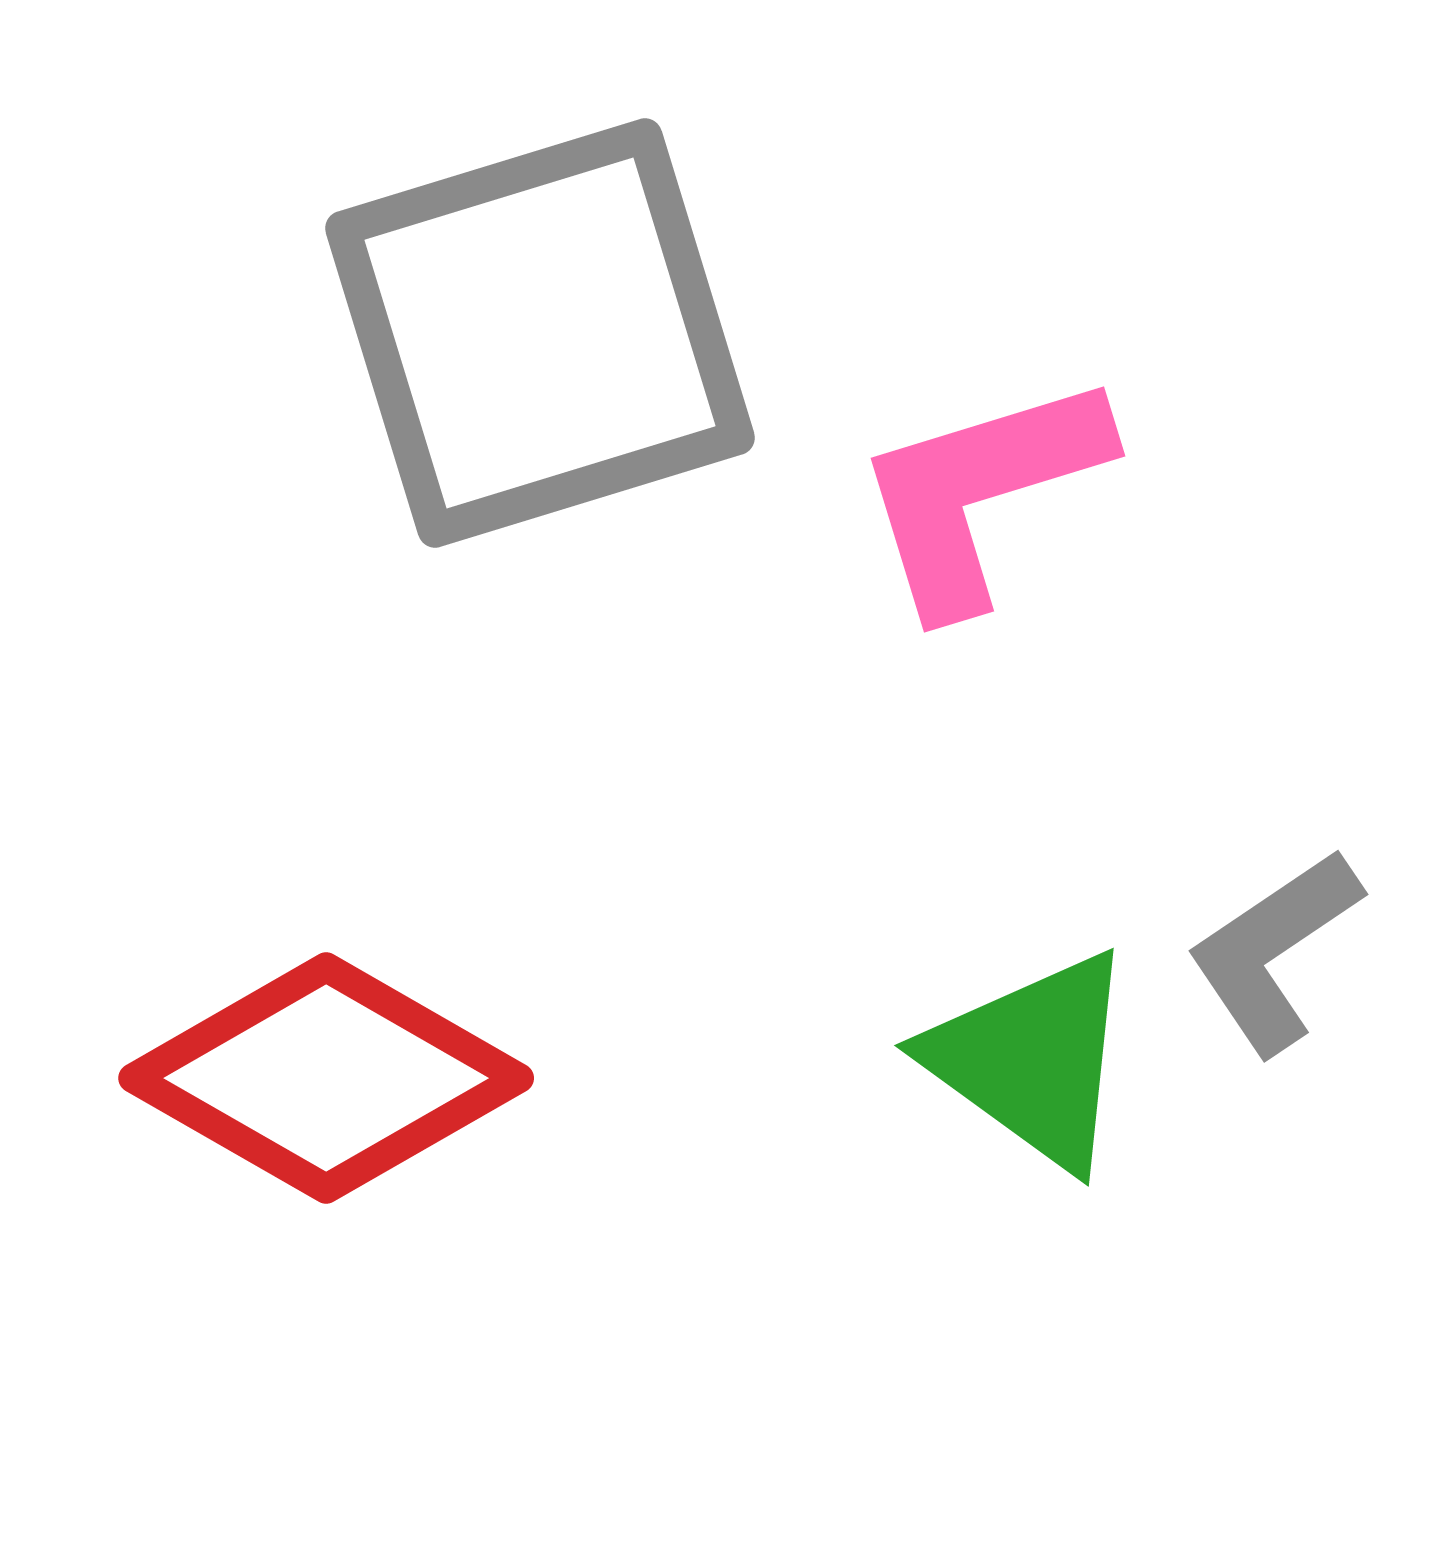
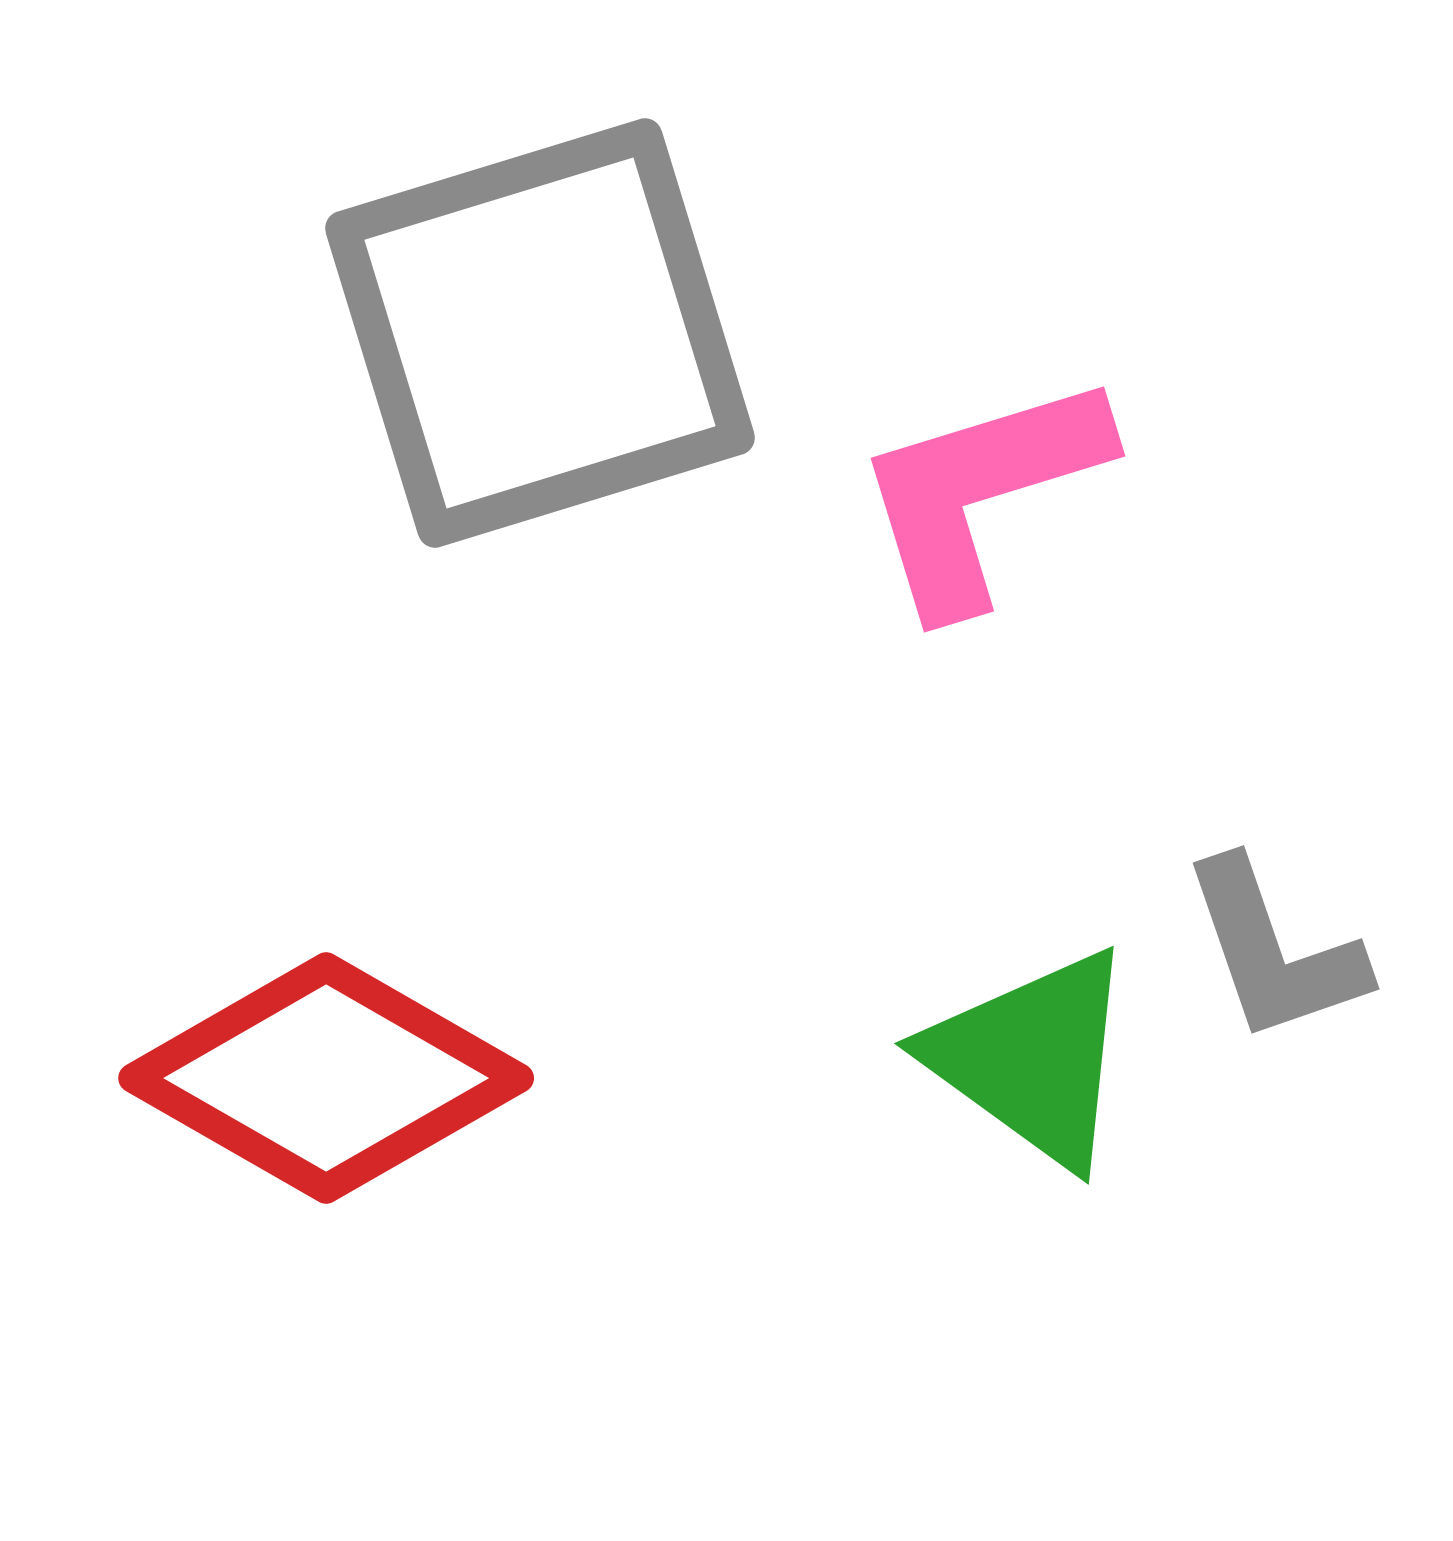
gray L-shape: rotated 75 degrees counterclockwise
green triangle: moved 2 px up
